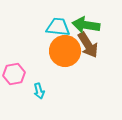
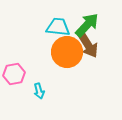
green arrow: moved 1 px right; rotated 124 degrees clockwise
orange circle: moved 2 px right, 1 px down
